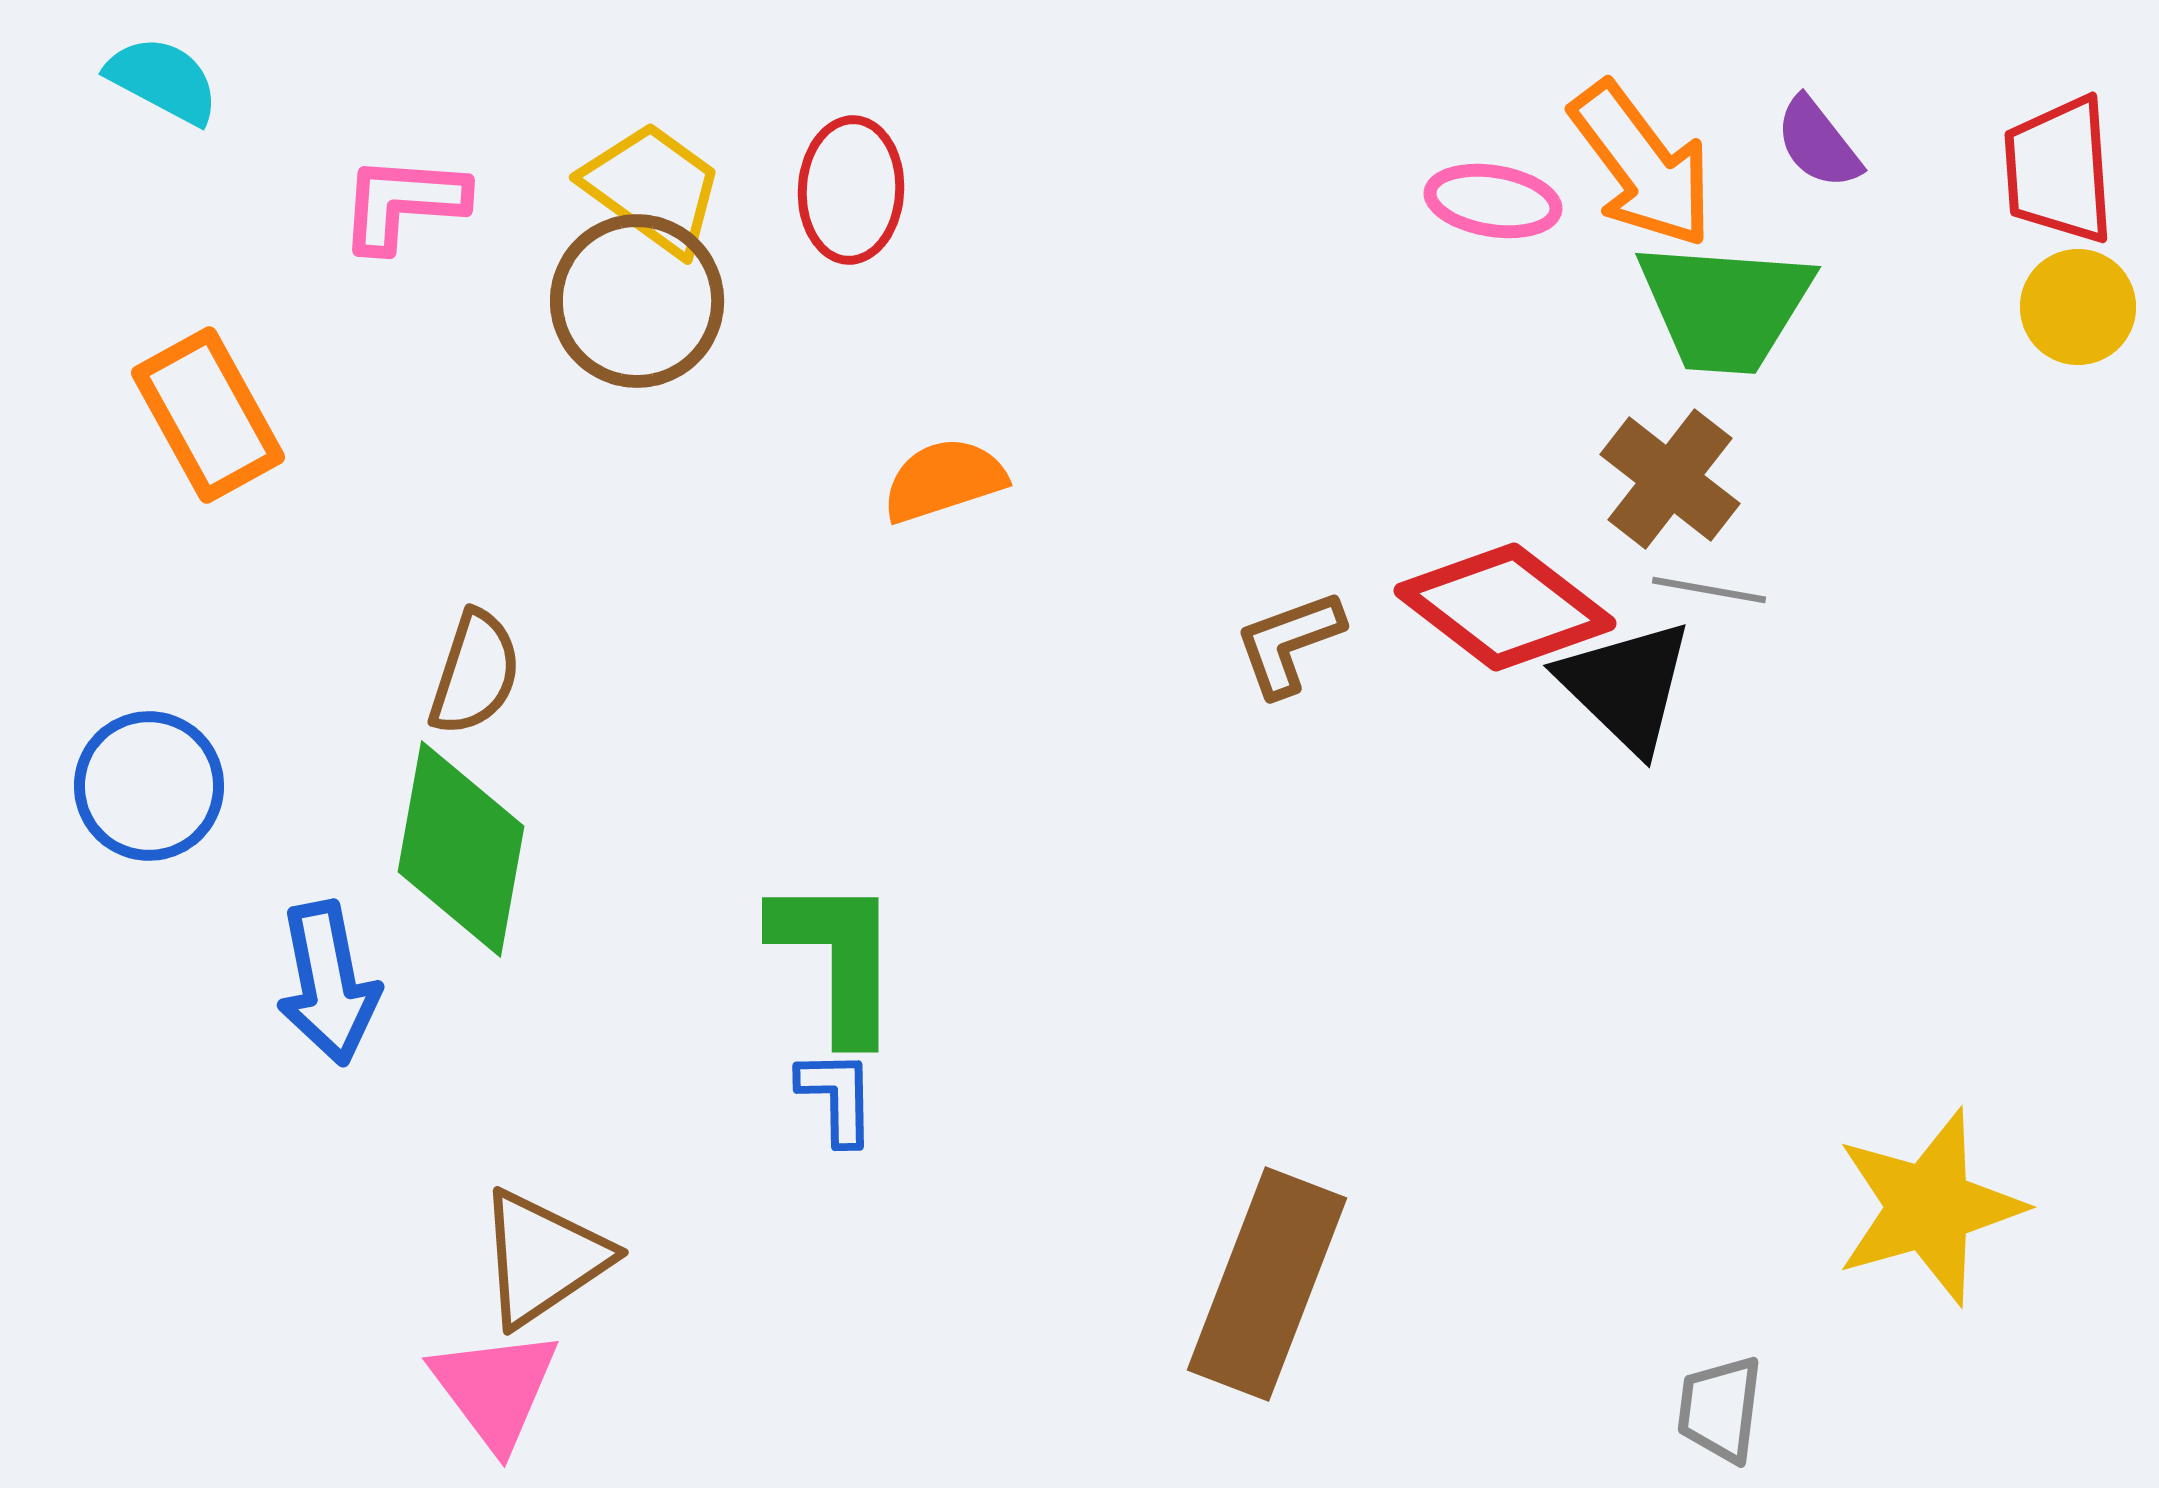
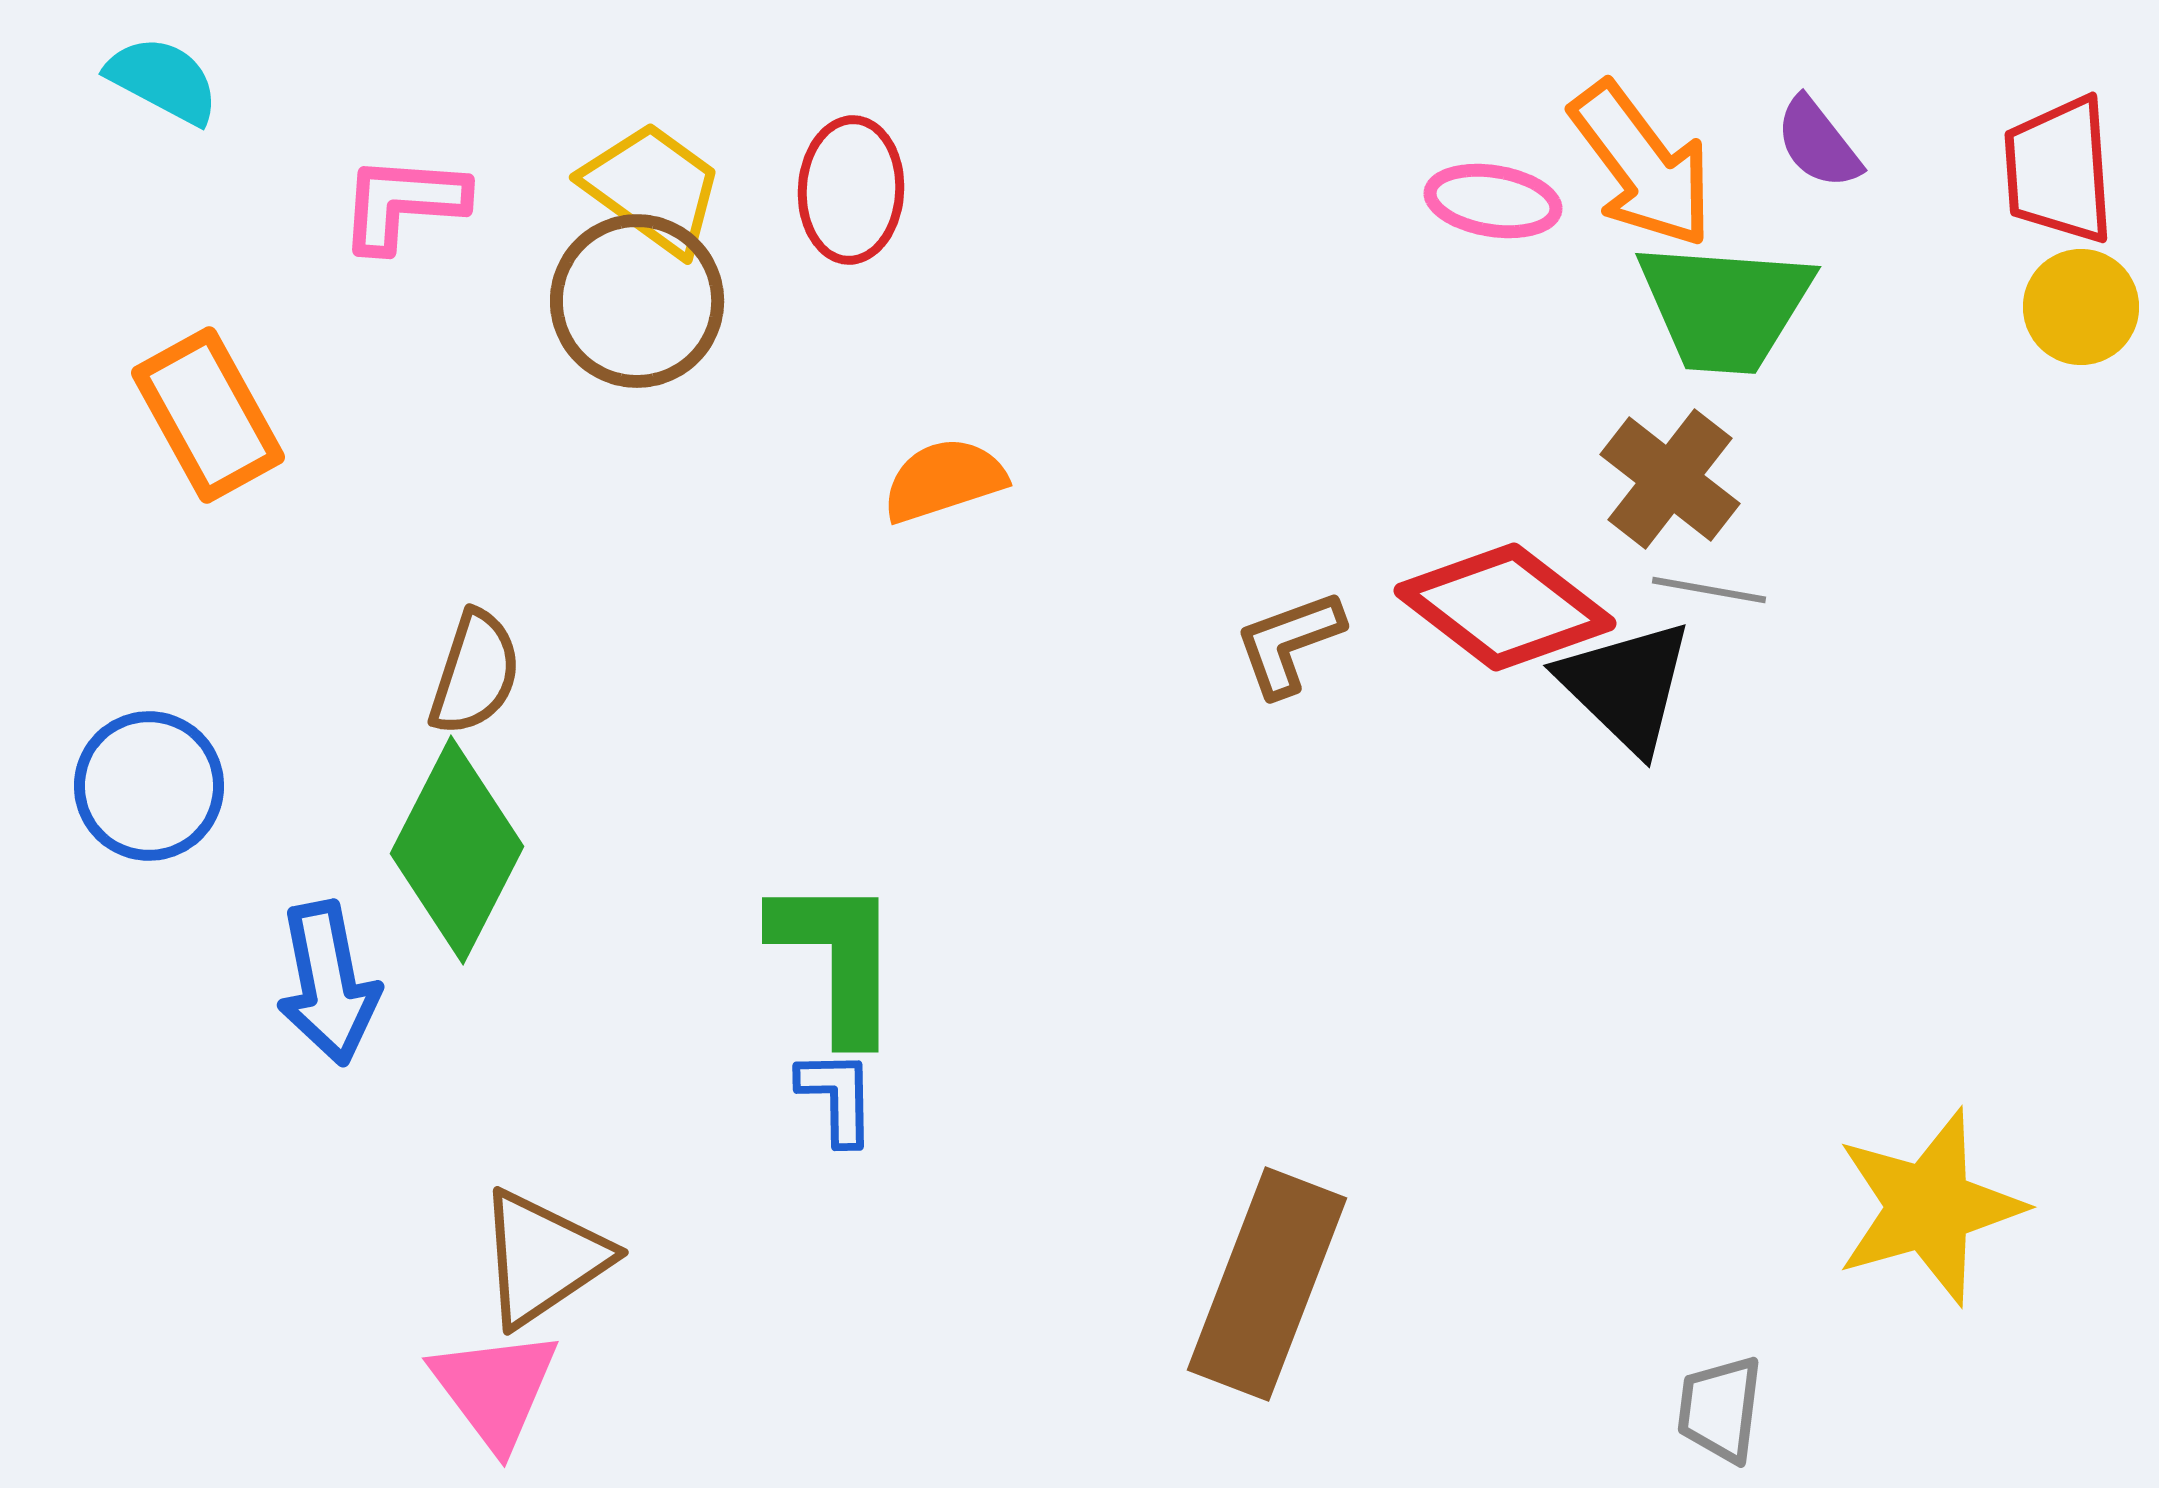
yellow circle: moved 3 px right
green diamond: moved 4 px left, 1 px down; rotated 17 degrees clockwise
